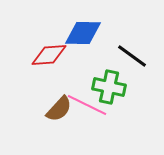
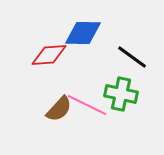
black line: moved 1 px down
green cross: moved 12 px right, 7 px down
